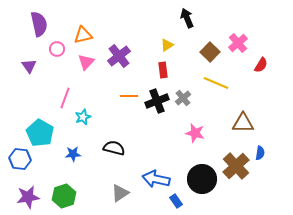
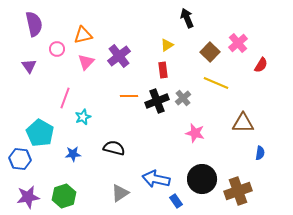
purple semicircle: moved 5 px left
brown cross: moved 2 px right, 25 px down; rotated 24 degrees clockwise
